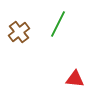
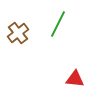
brown cross: moved 1 px left, 1 px down
